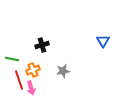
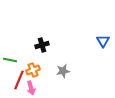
green line: moved 2 px left, 1 px down
red line: rotated 42 degrees clockwise
